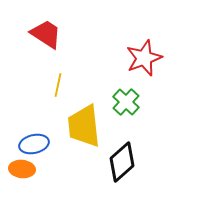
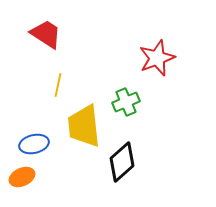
red star: moved 13 px right
green cross: rotated 24 degrees clockwise
orange ellipse: moved 8 px down; rotated 30 degrees counterclockwise
